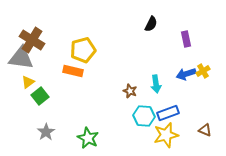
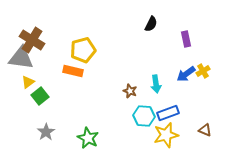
blue arrow: rotated 18 degrees counterclockwise
